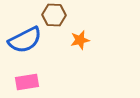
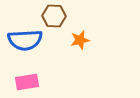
brown hexagon: moved 1 px down
blue semicircle: rotated 24 degrees clockwise
